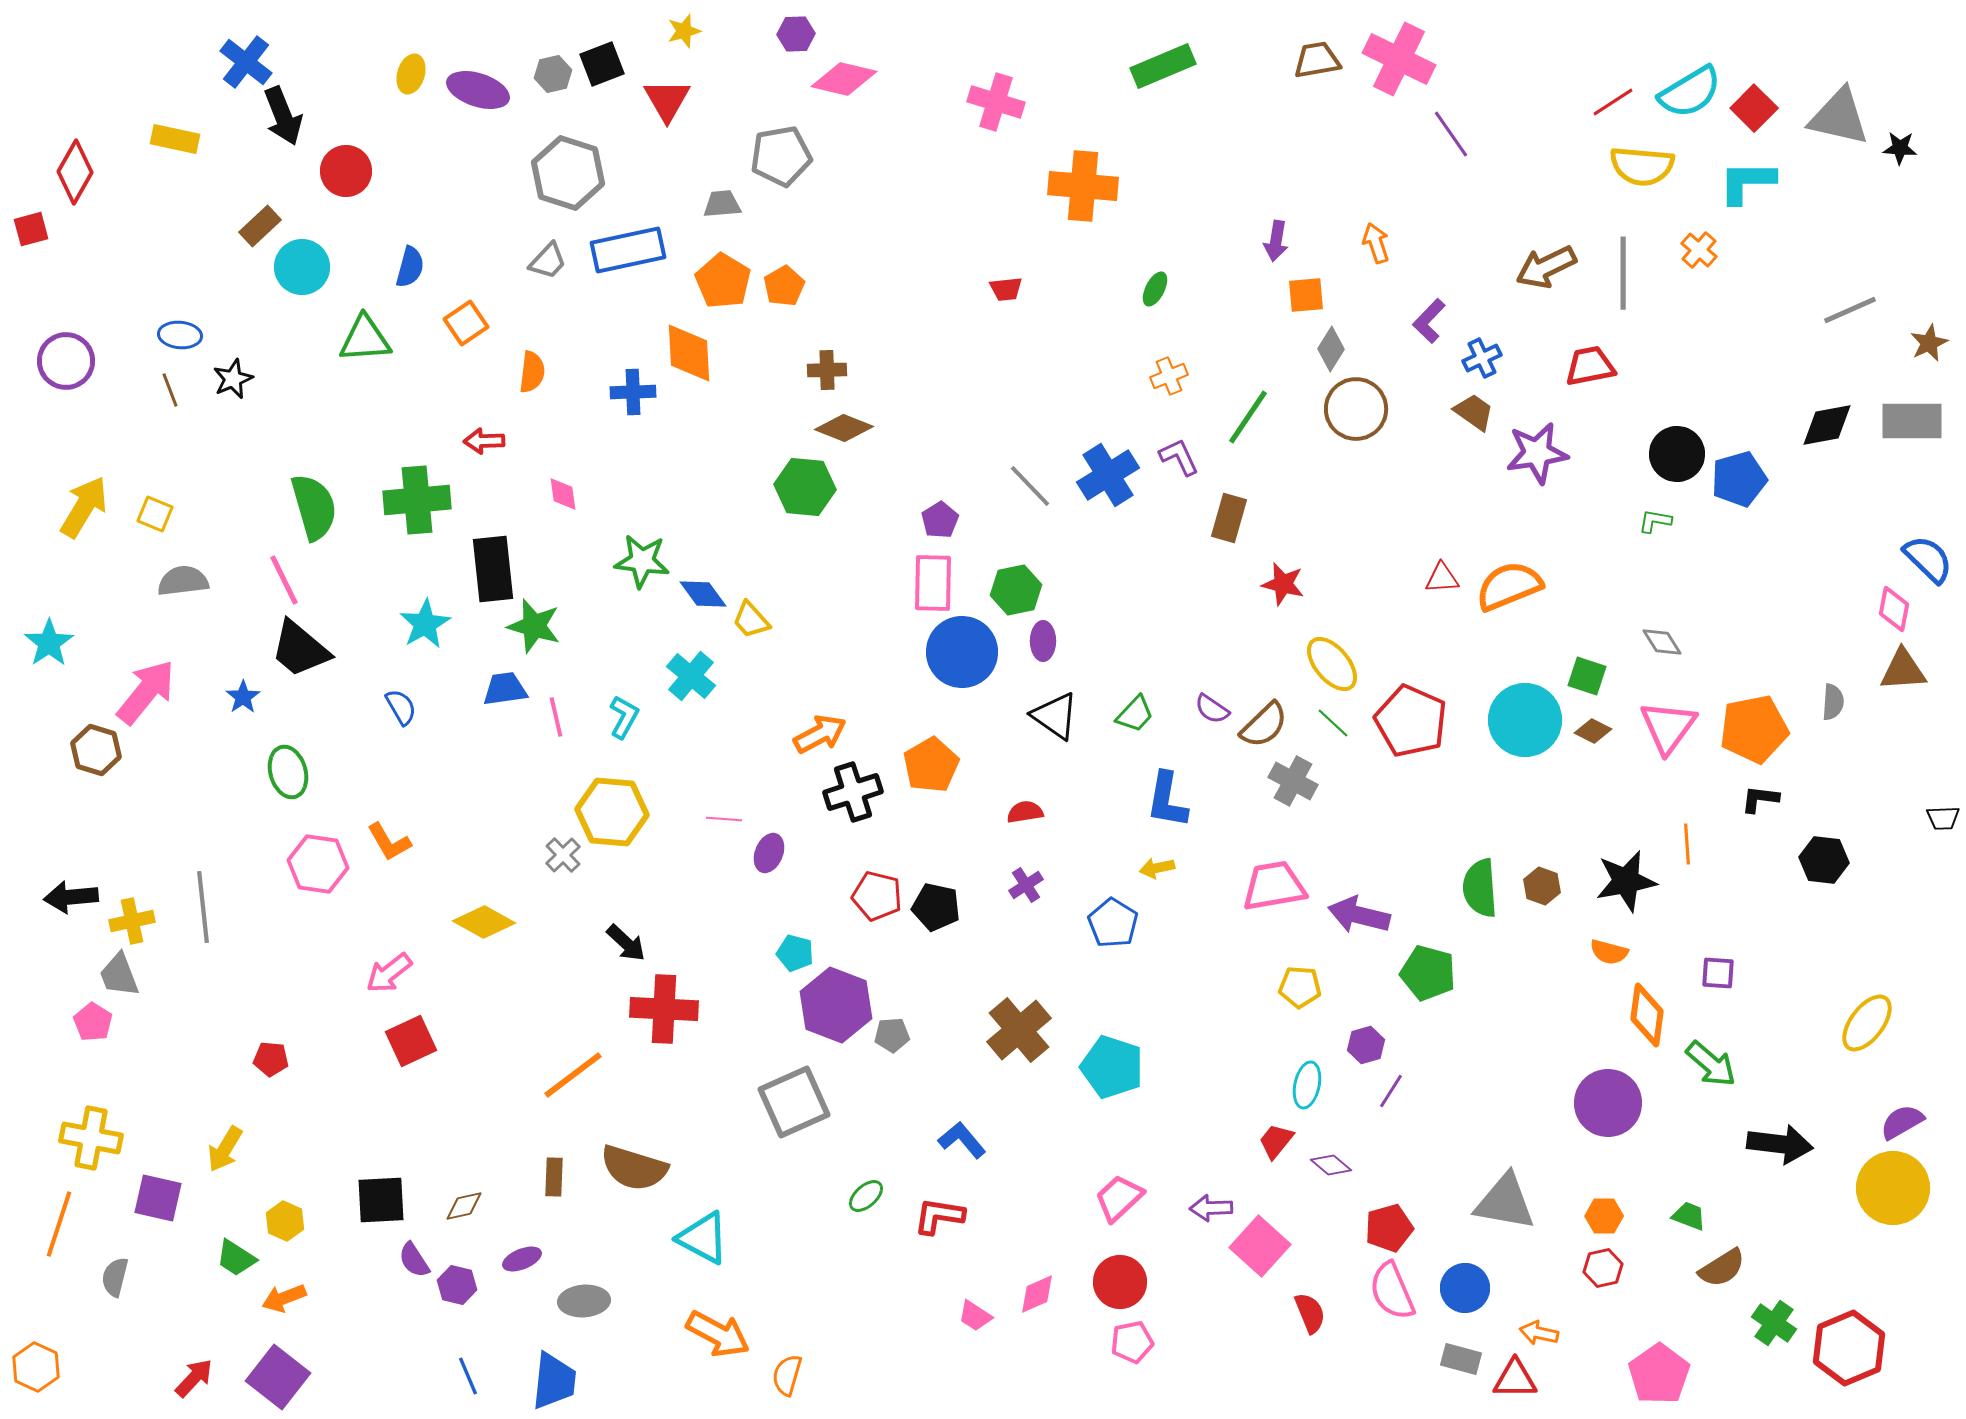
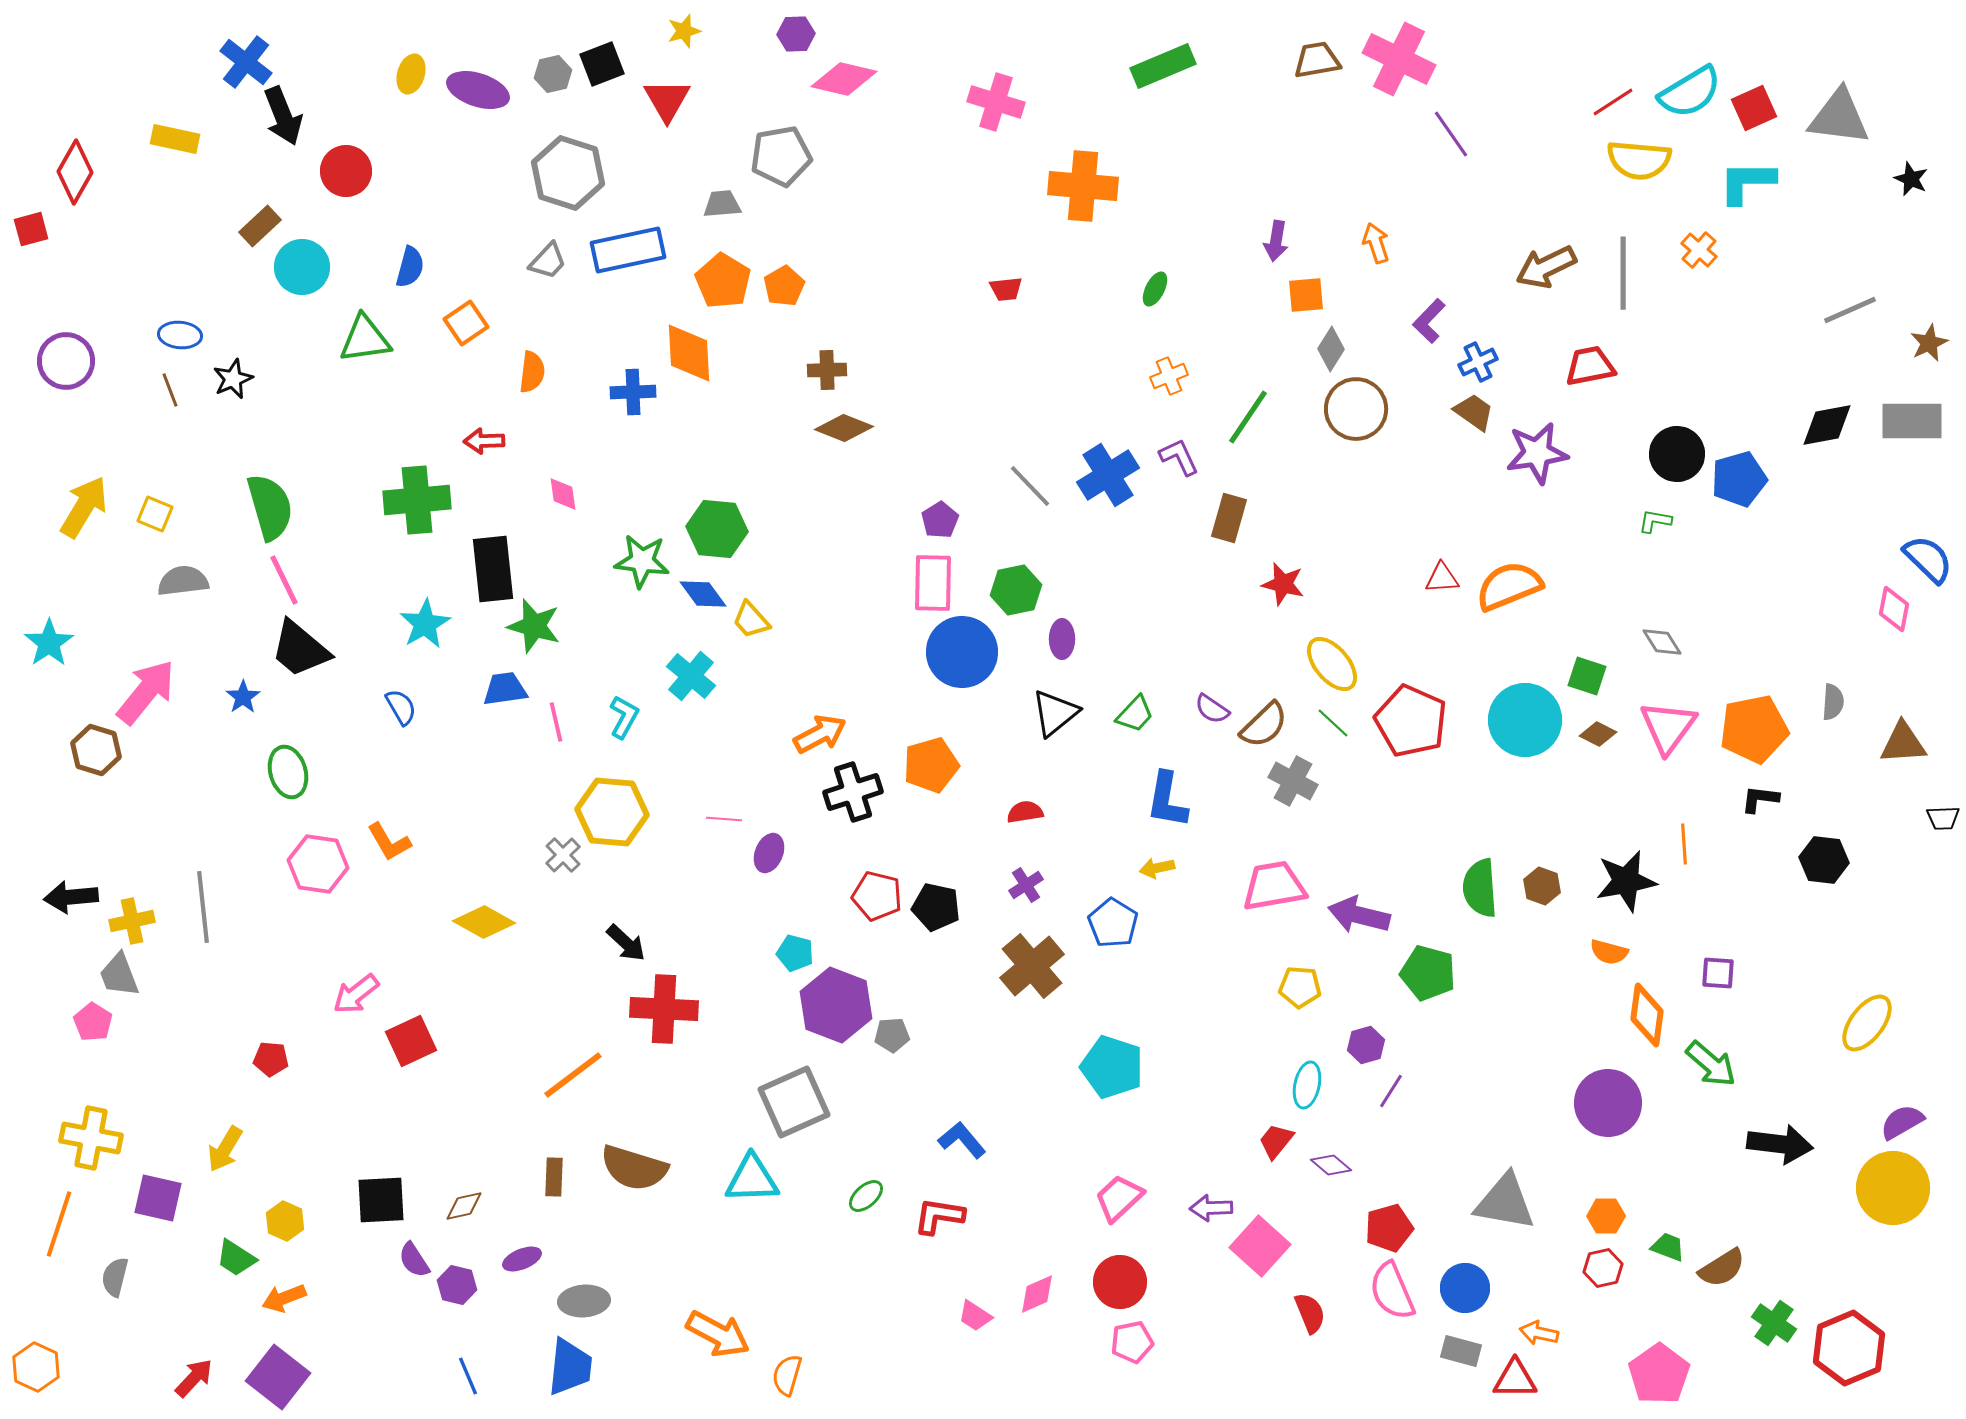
red square at (1754, 108): rotated 21 degrees clockwise
gray triangle at (1839, 117): rotated 6 degrees counterclockwise
black star at (1900, 148): moved 11 px right, 31 px down; rotated 20 degrees clockwise
yellow semicircle at (1642, 166): moved 3 px left, 6 px up
green triangle at (365, 339): rotated 4 degrees counterclockwise
blue cross at (1482, 358): moved 4 px left, 4 px down
green hexagon at (805, 487): moved 88 px left, 42 px down
green semicircle at (314, 507): moved 44 px left
purple ellipse at (1043, 641): moved 19 px right, 2 px up
brown triangle at (1903, 670): moved 73 px down
black triangle at (1055, 716): moved 3 px up; rotated 46 degrees clockwise
pink line at (556, 717): moved 5 px down
brown diamond at (1593, 731): moved 5 px right, 3 px down
orange pentagon at (931, 765): rotated 14 degrees clockwise
orange line at (1687, 844): moved 3 px left
pink arrow at (389, 973): moved 33 px left, 21 px down
brown cross at (1019, 1030): moved 13 px right, 64 px up
orange hexagon at (1604, 1216): moved 2 px right
green trapezoid at (1689, 1216): moved 21 px left, 31 px down
cyan triangle at (703, 1238): moved 49 px right, 59 px up; rotated 30 degrees counterclockwise
gray rectangle at (1461, 1359): moved 8 px up
blue trapezoid at (554, 1381): moved 16 px right, 14 px up
